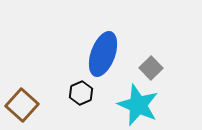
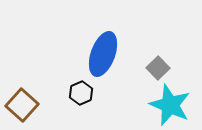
gray square: moved 7 px right
cyan star: moved 32 px right
